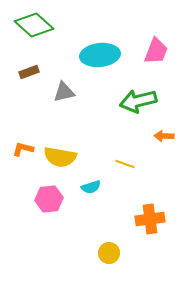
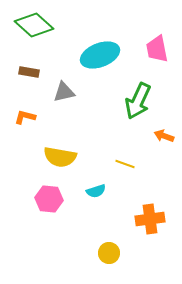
pink trapezoid: moved 1 px right, 2 px up; rotated 148 degrees clockwise
cyan ellipse: rotated 15 degrees counterclockwise
brown rectangle: rotated 30 degrees clockwise
green arrow: rotated 51 degrees counterclockwise
orange arrow: rotated 18 degrees clockwise
orange L-shape: moved 2 px right, 32 px up
cyan semicircle: moved 5 px right, 4 px down
pink hexagon: rotated 12 degrees clockwise
